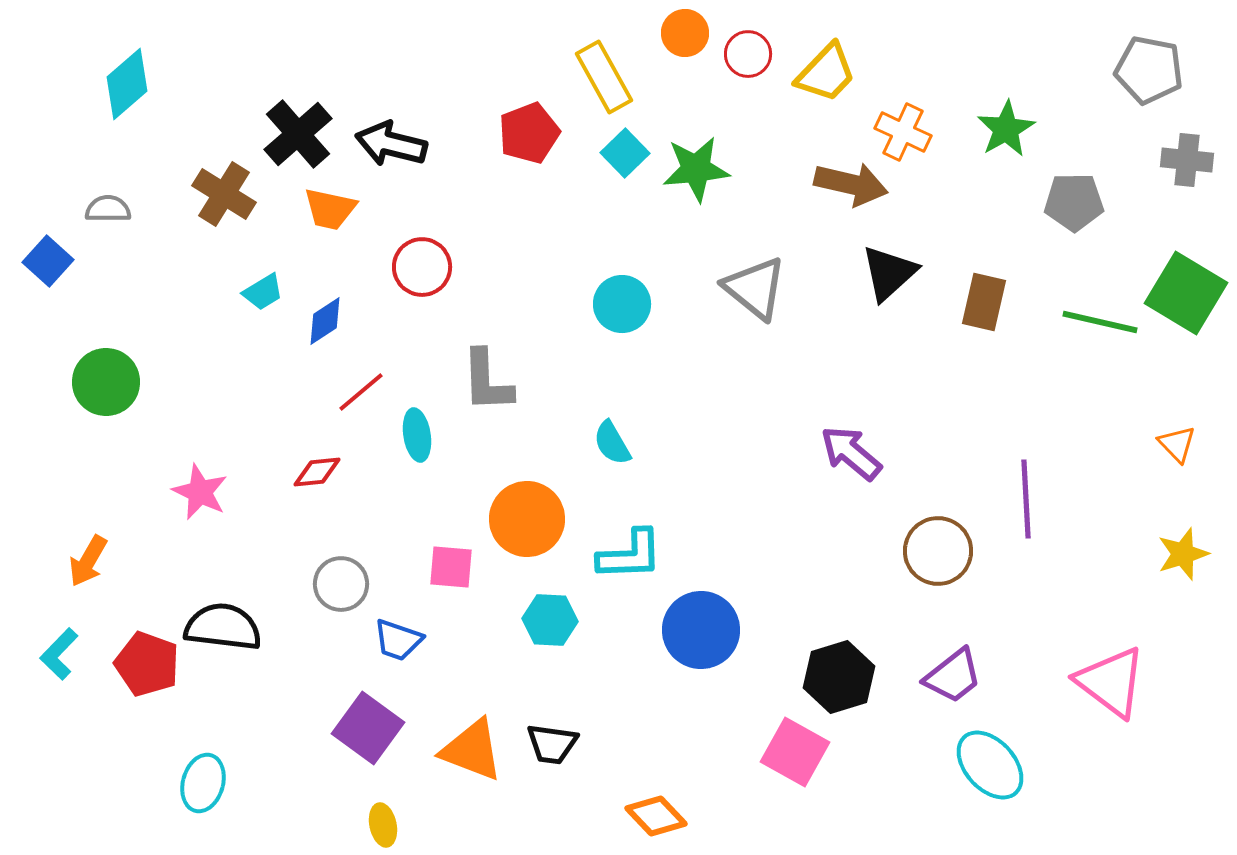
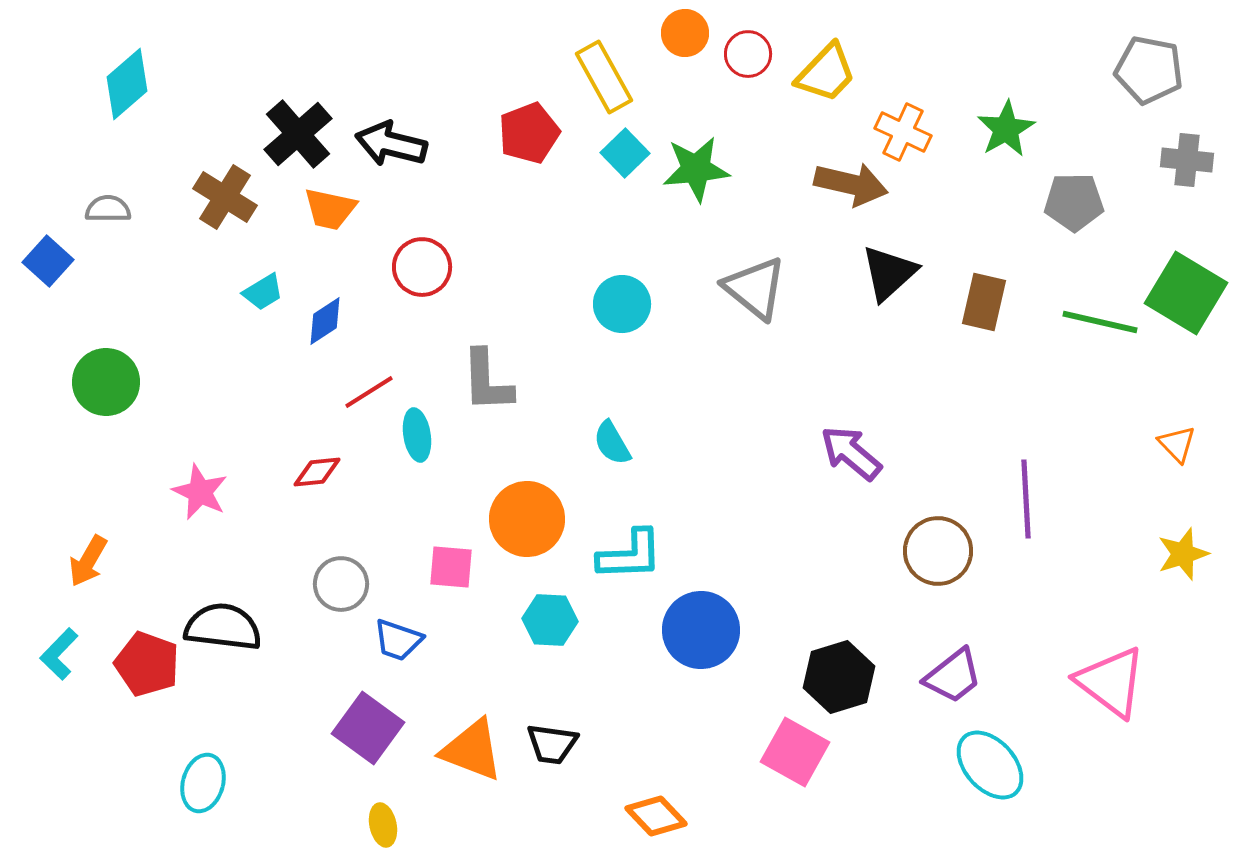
brown cross at (224, 194): moved 1 px right, 3 px down
red line at (361, 392): moved 8 px right; rotated 8 degrees clockwise
